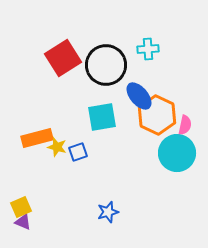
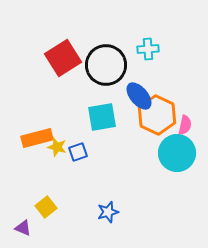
yellow square: moved 25 px right; rotated 15 degrees counterclockwise
purple triangle: moved 6 px down
